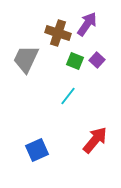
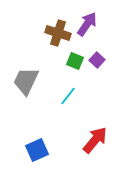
gray trapezoid: moved 22 px down
